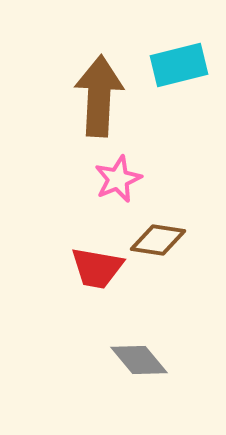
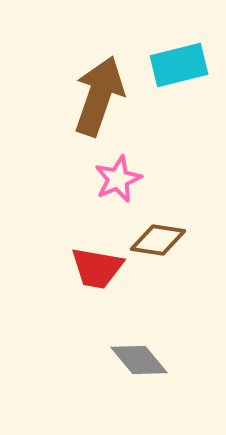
brown arrow: rotated 16 degrees clockwise
